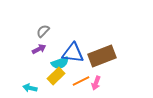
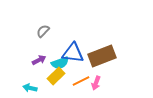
purple arrow: moved 11 px down
